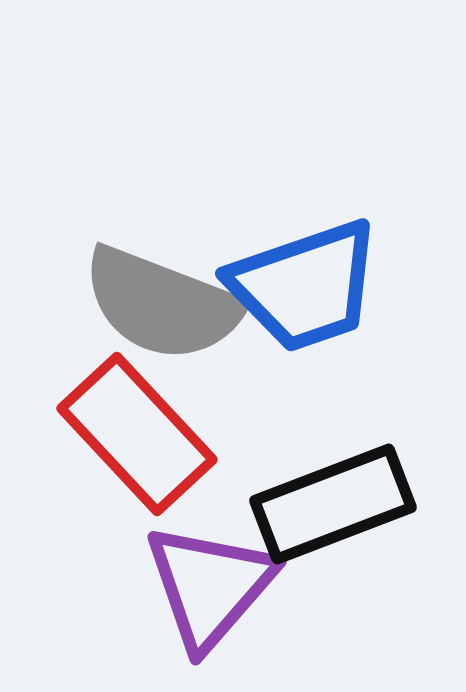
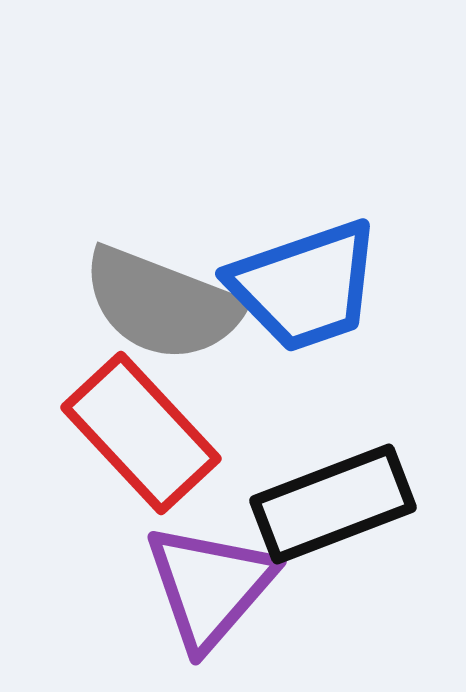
red rectangle: moved 4 px right, 1 px up
